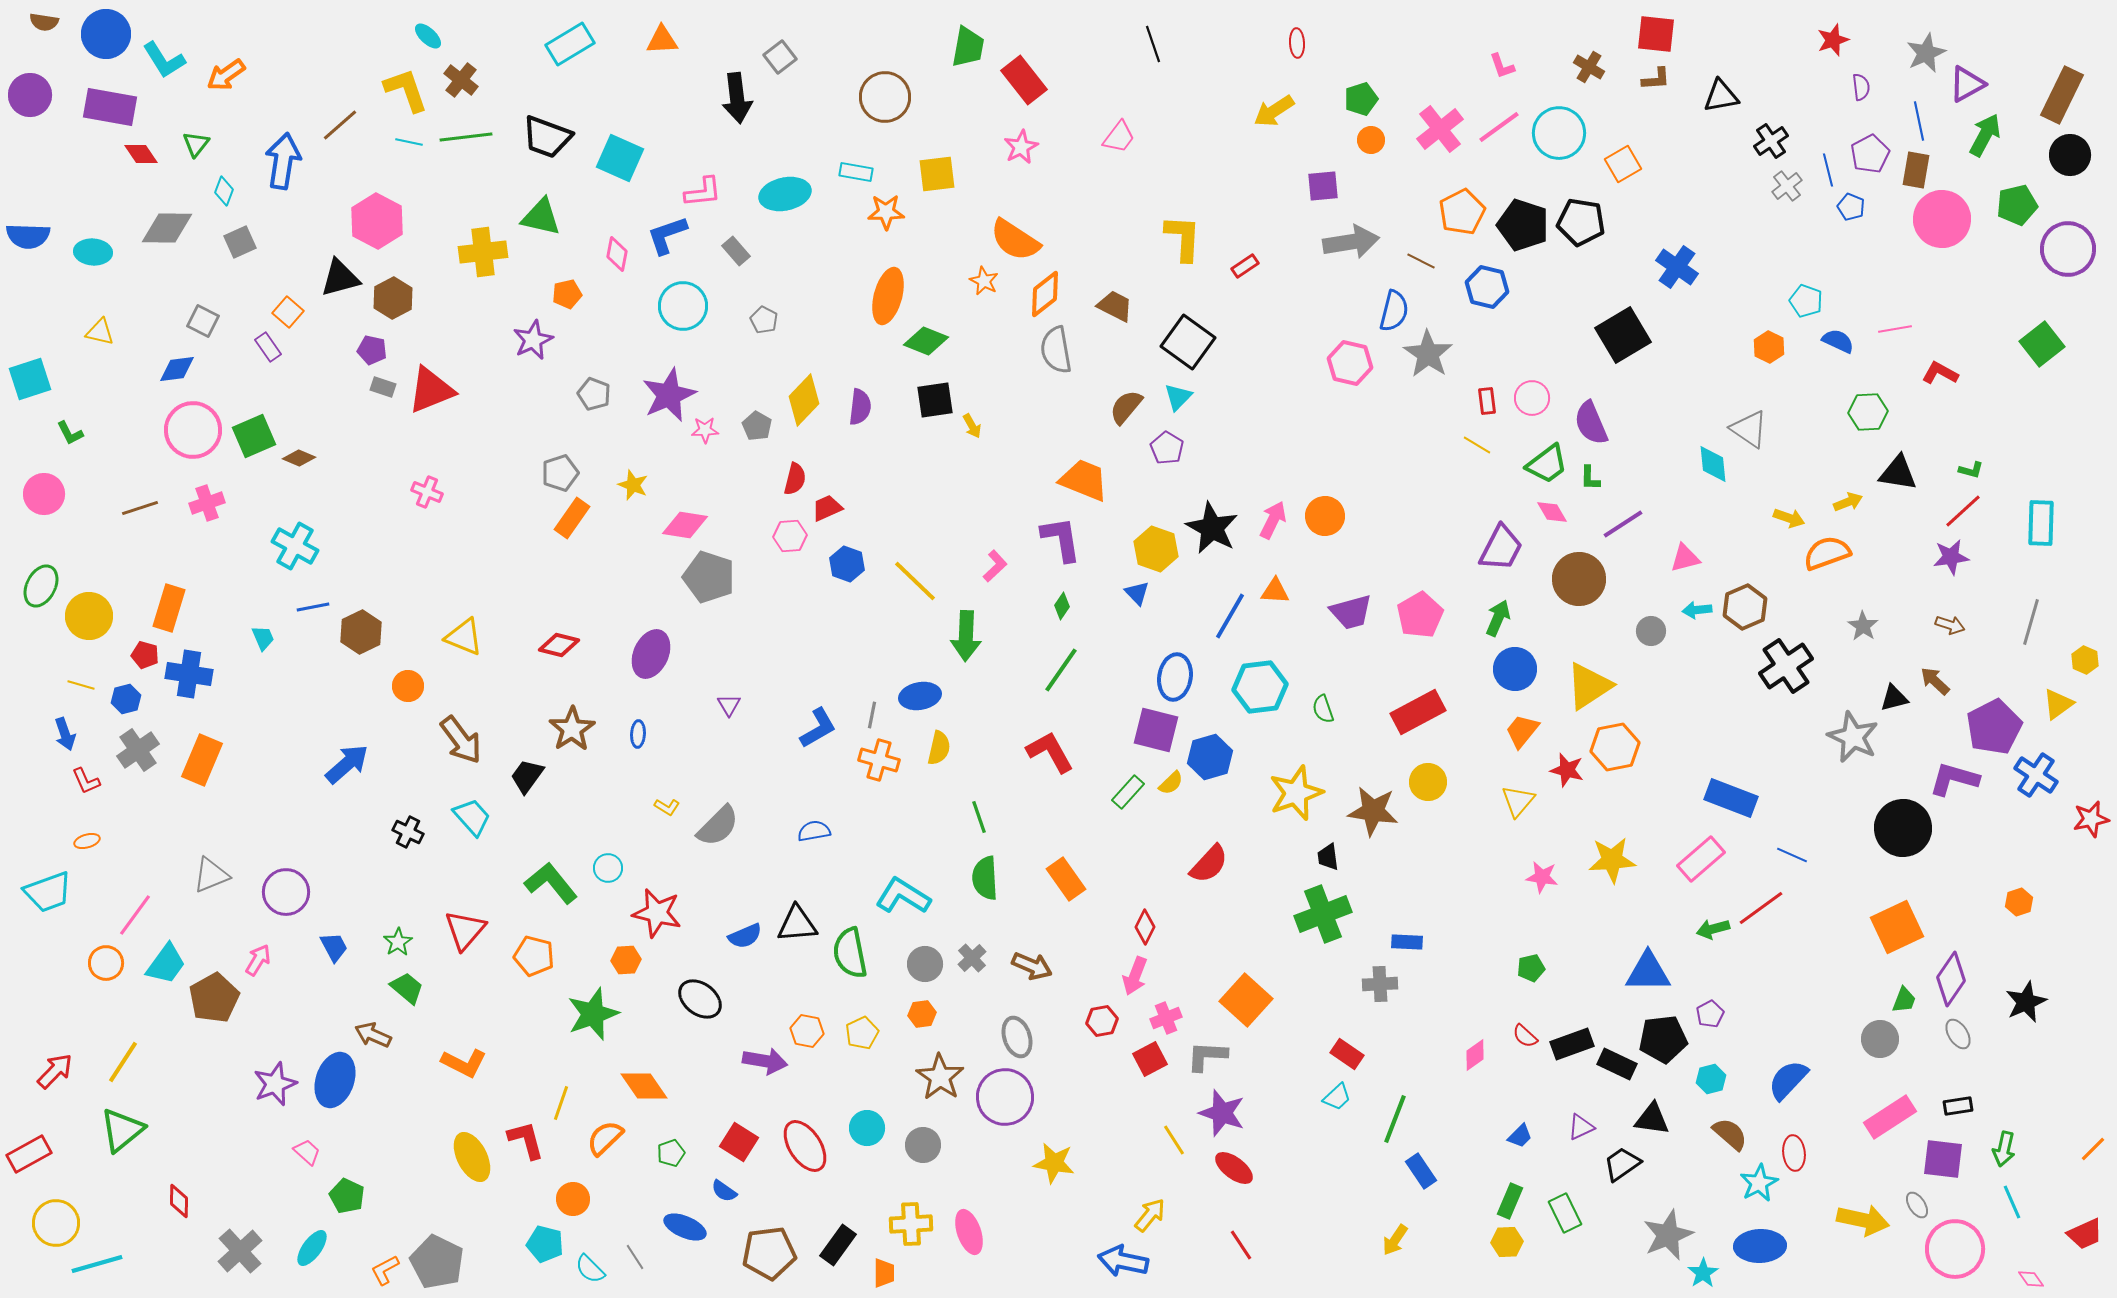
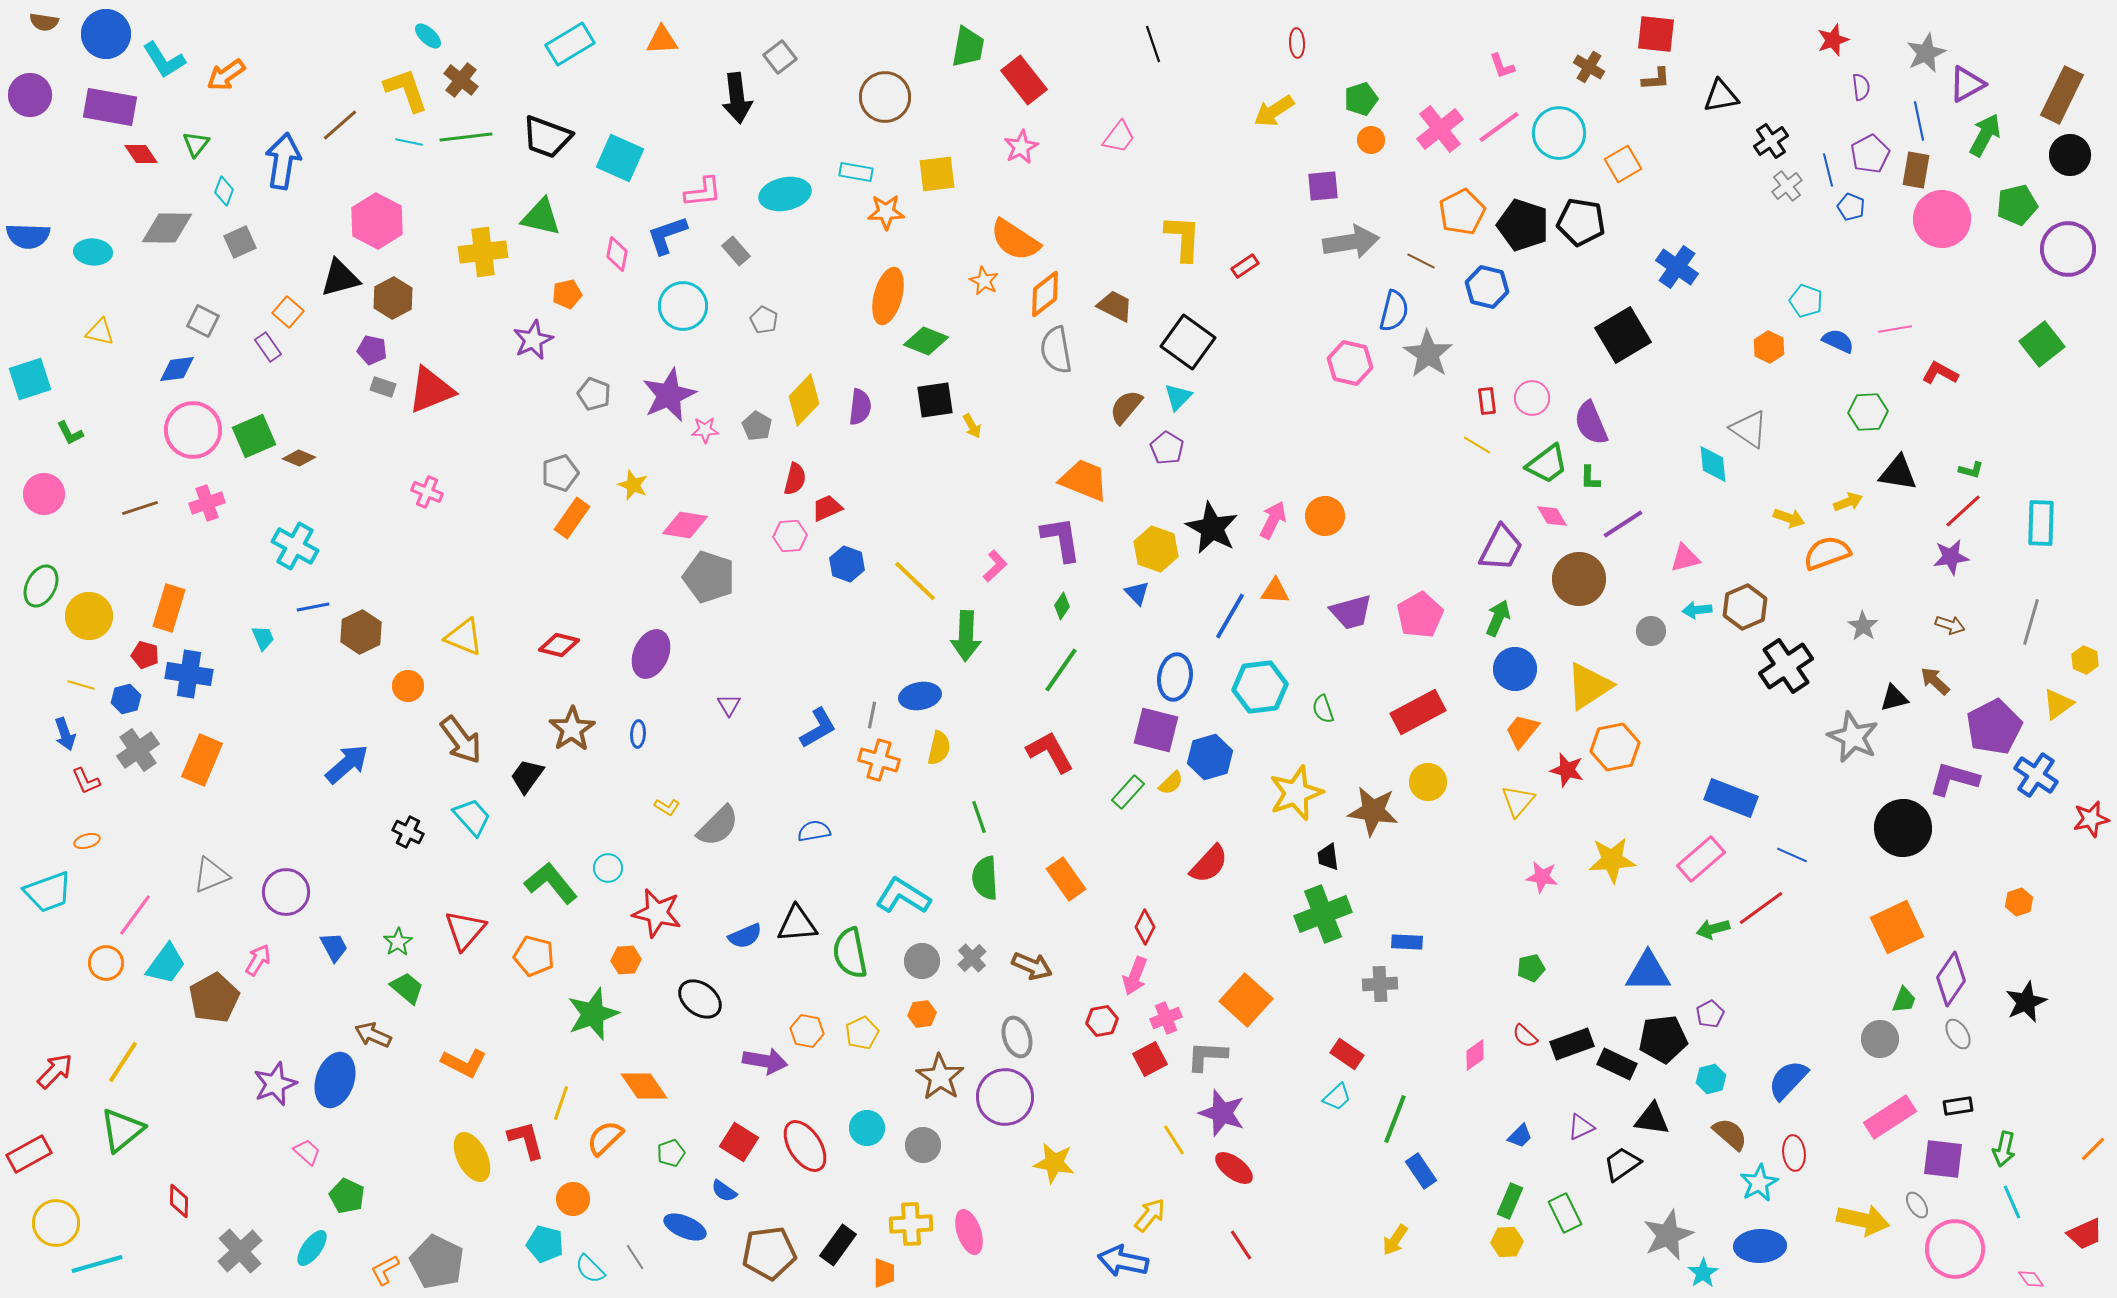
pink diamond at (1552, 512): moved 4 px down
gray circle at (925, 964): moved 3 px left, 3 px up
